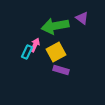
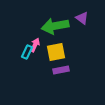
yellow square: rotated 18 degrees clockwise
purple rectangle: rotated 28 degrees counterclockwise
